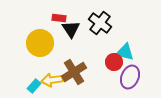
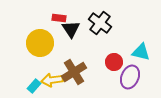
cyan triangle: moved 16 px right
